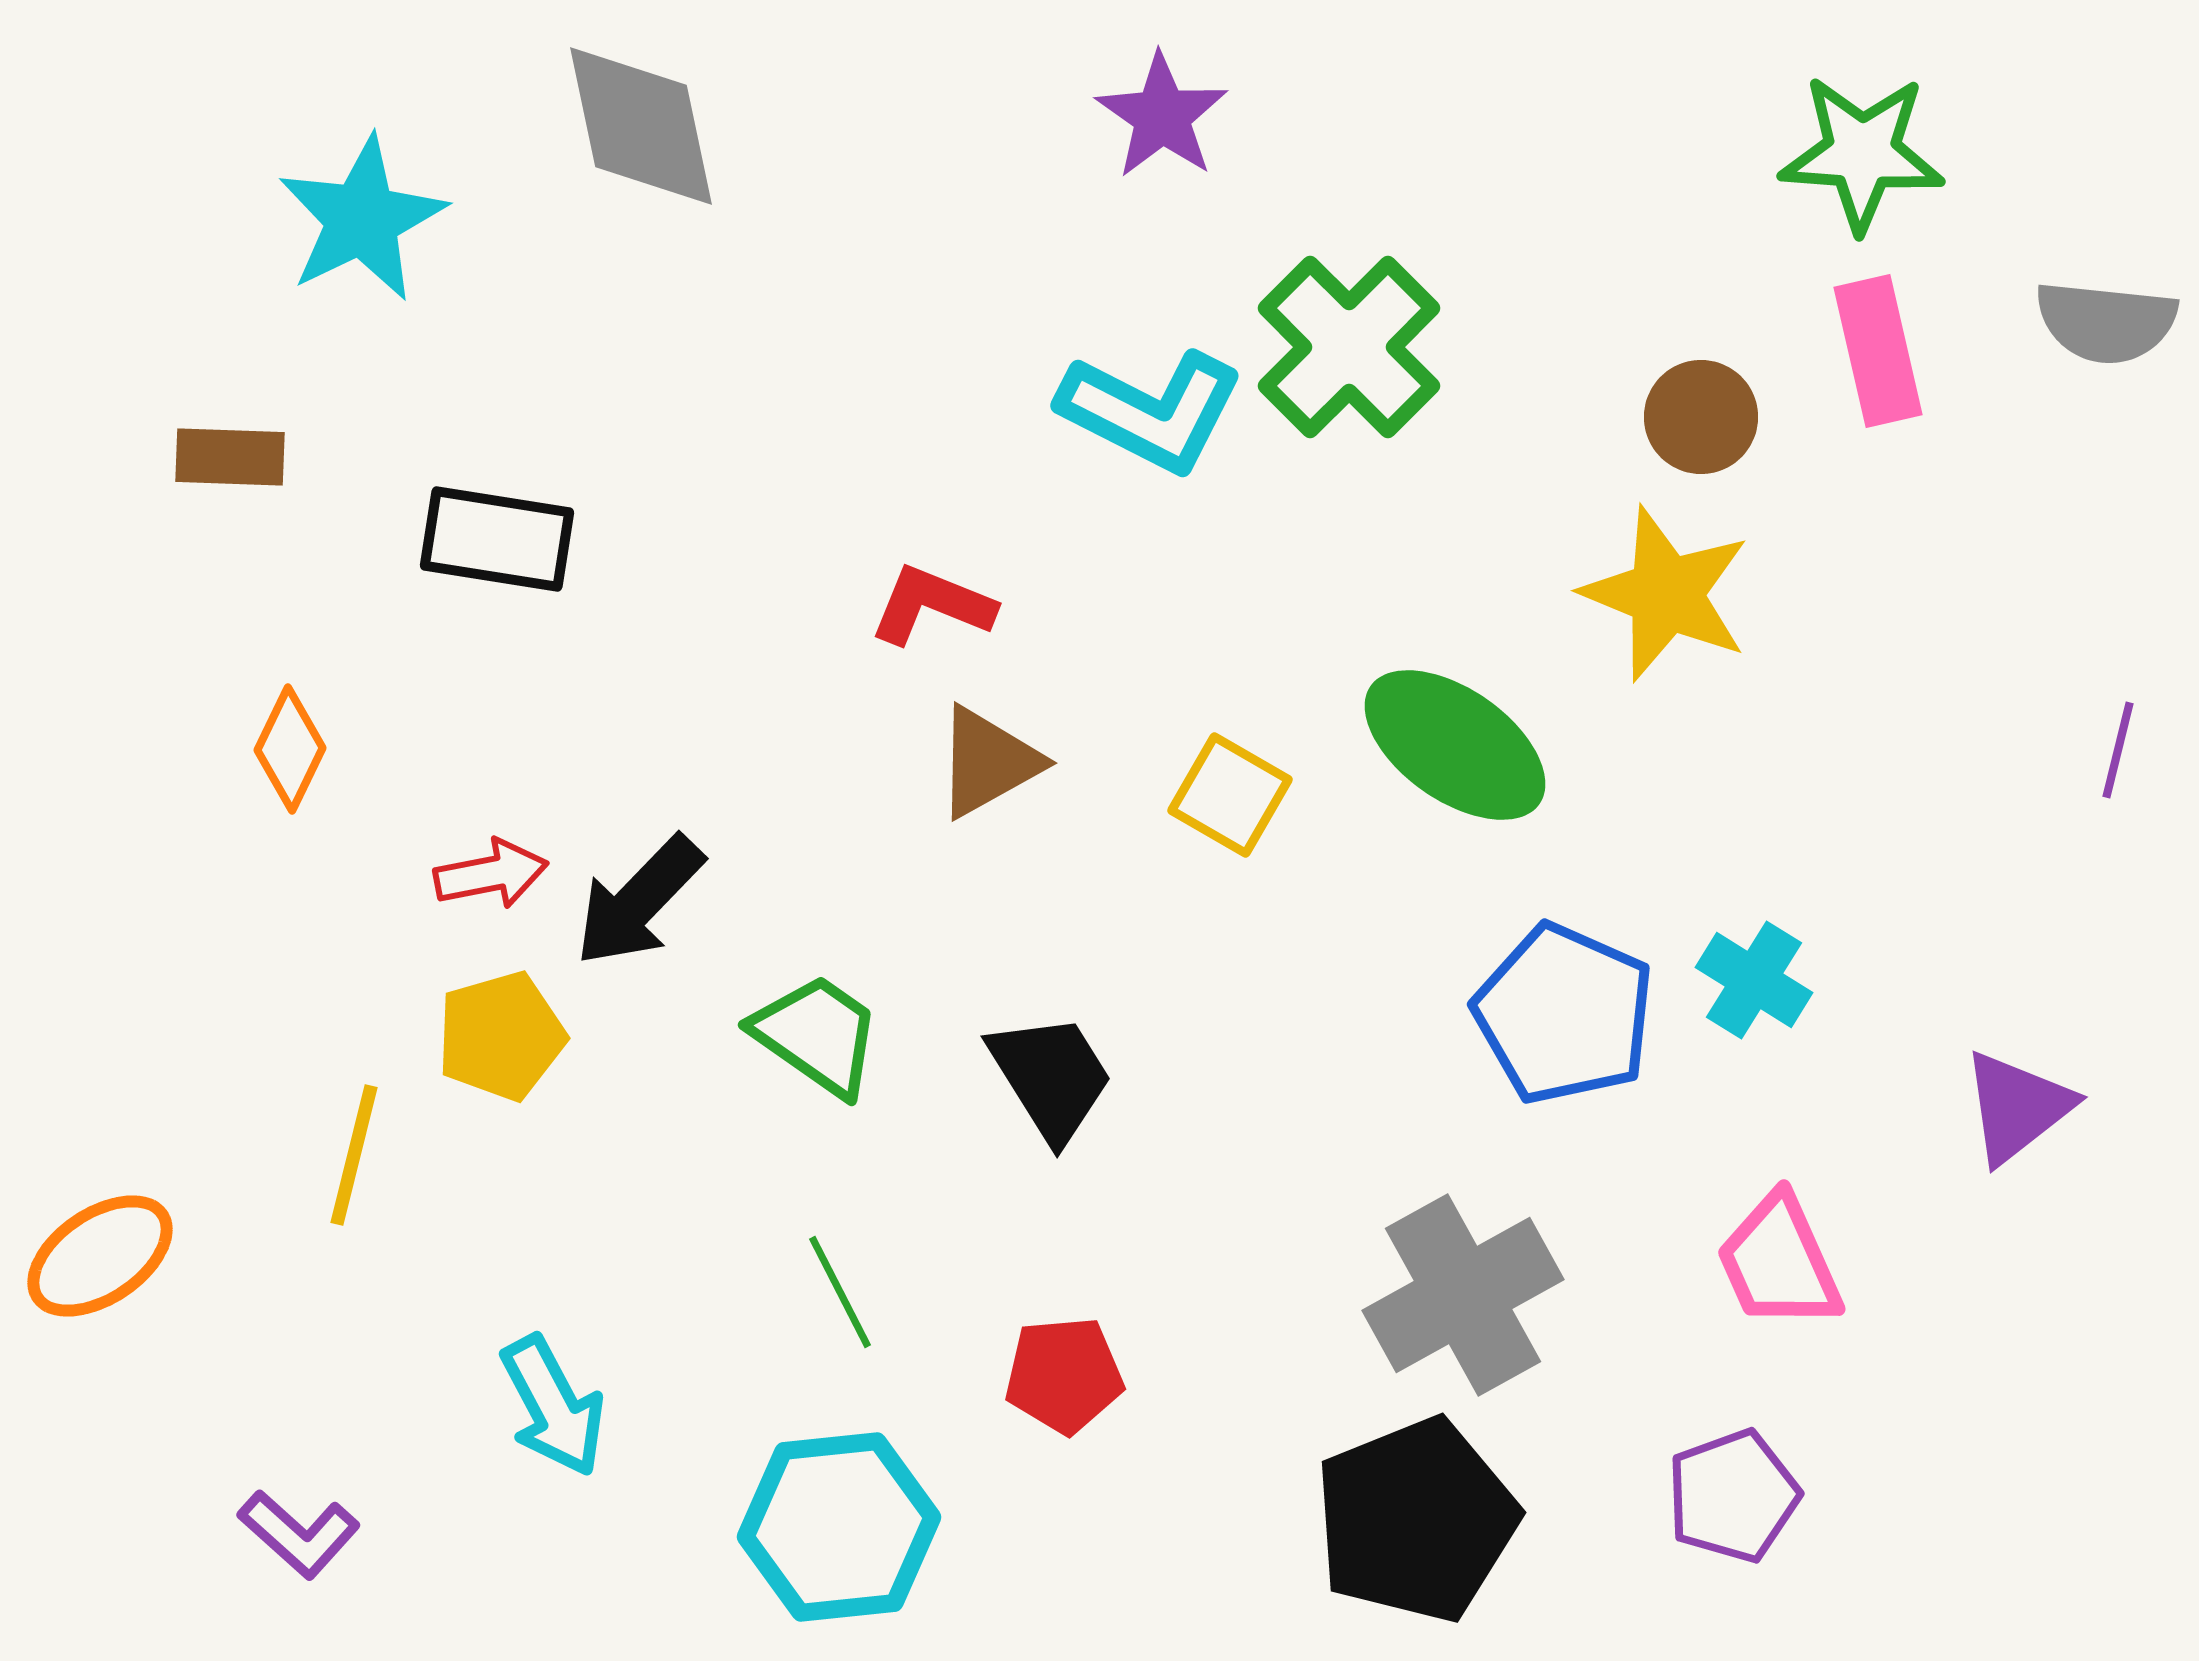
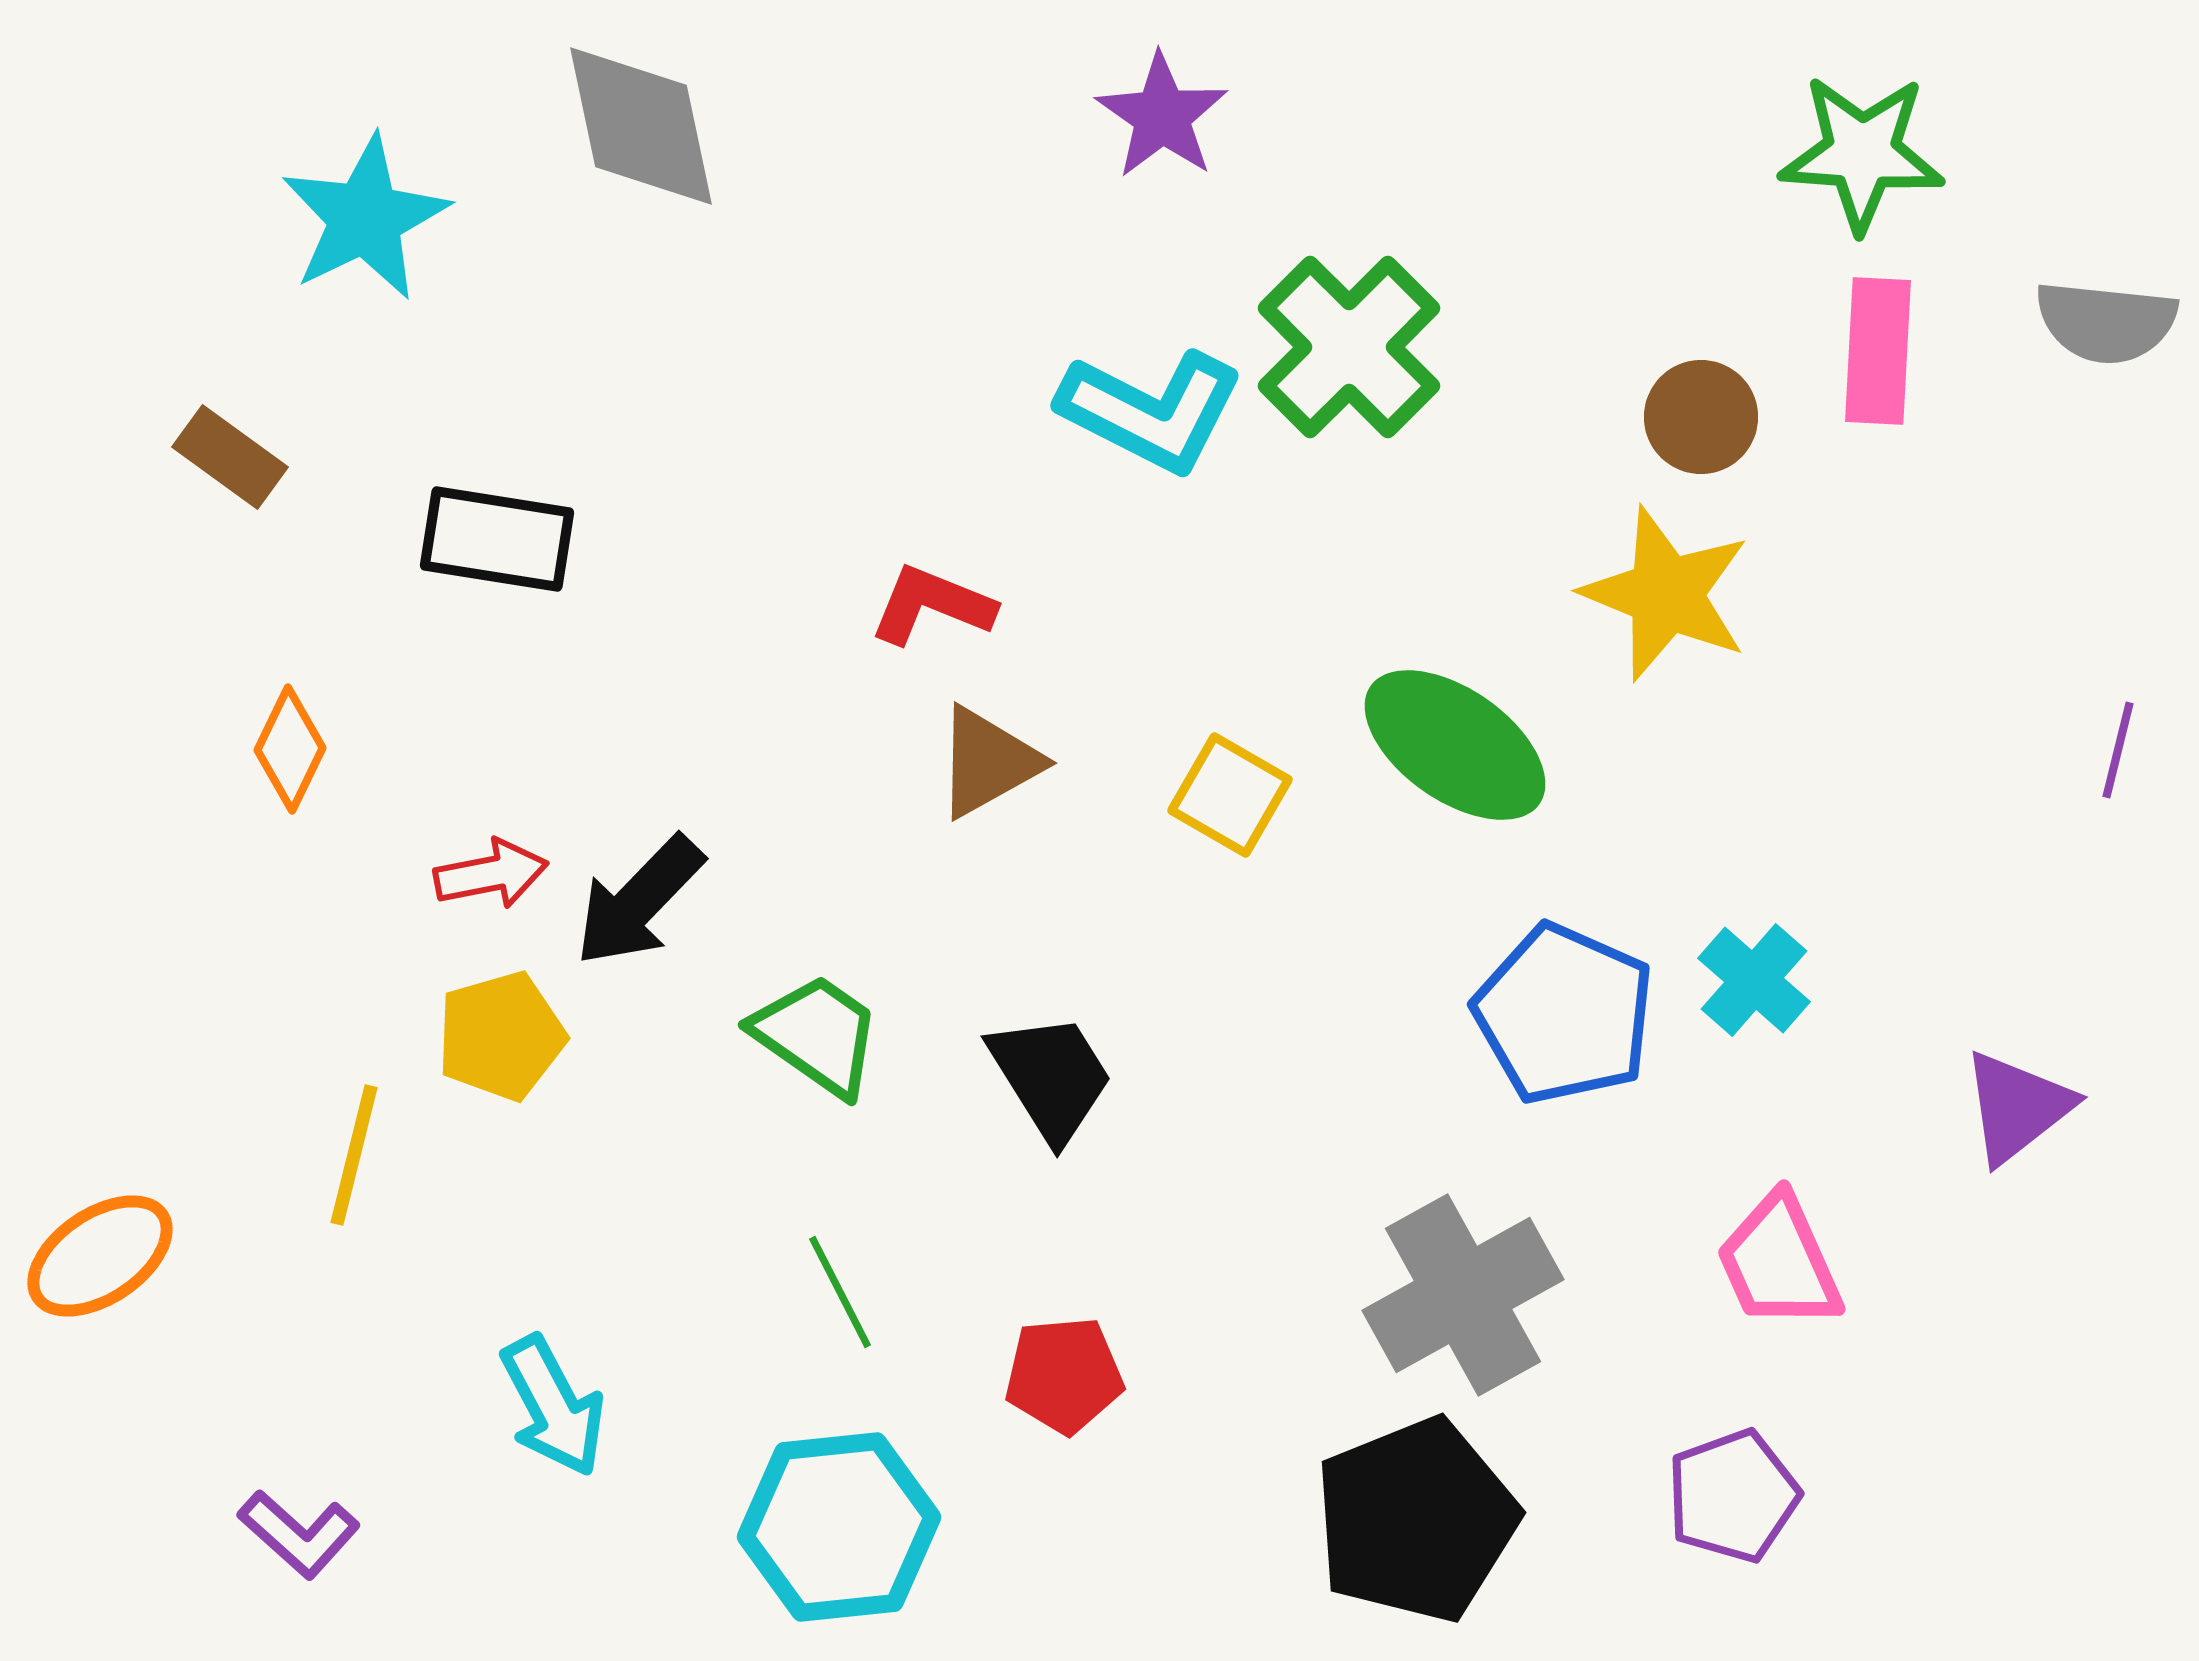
cyan star: moved 3 px right, 1 px up
pink rectangle: rotated 16 degrees clockwise
brown rectangle: rotated 34 degrees clockwise
cyan cross: rotated 9 degrees clockwise
